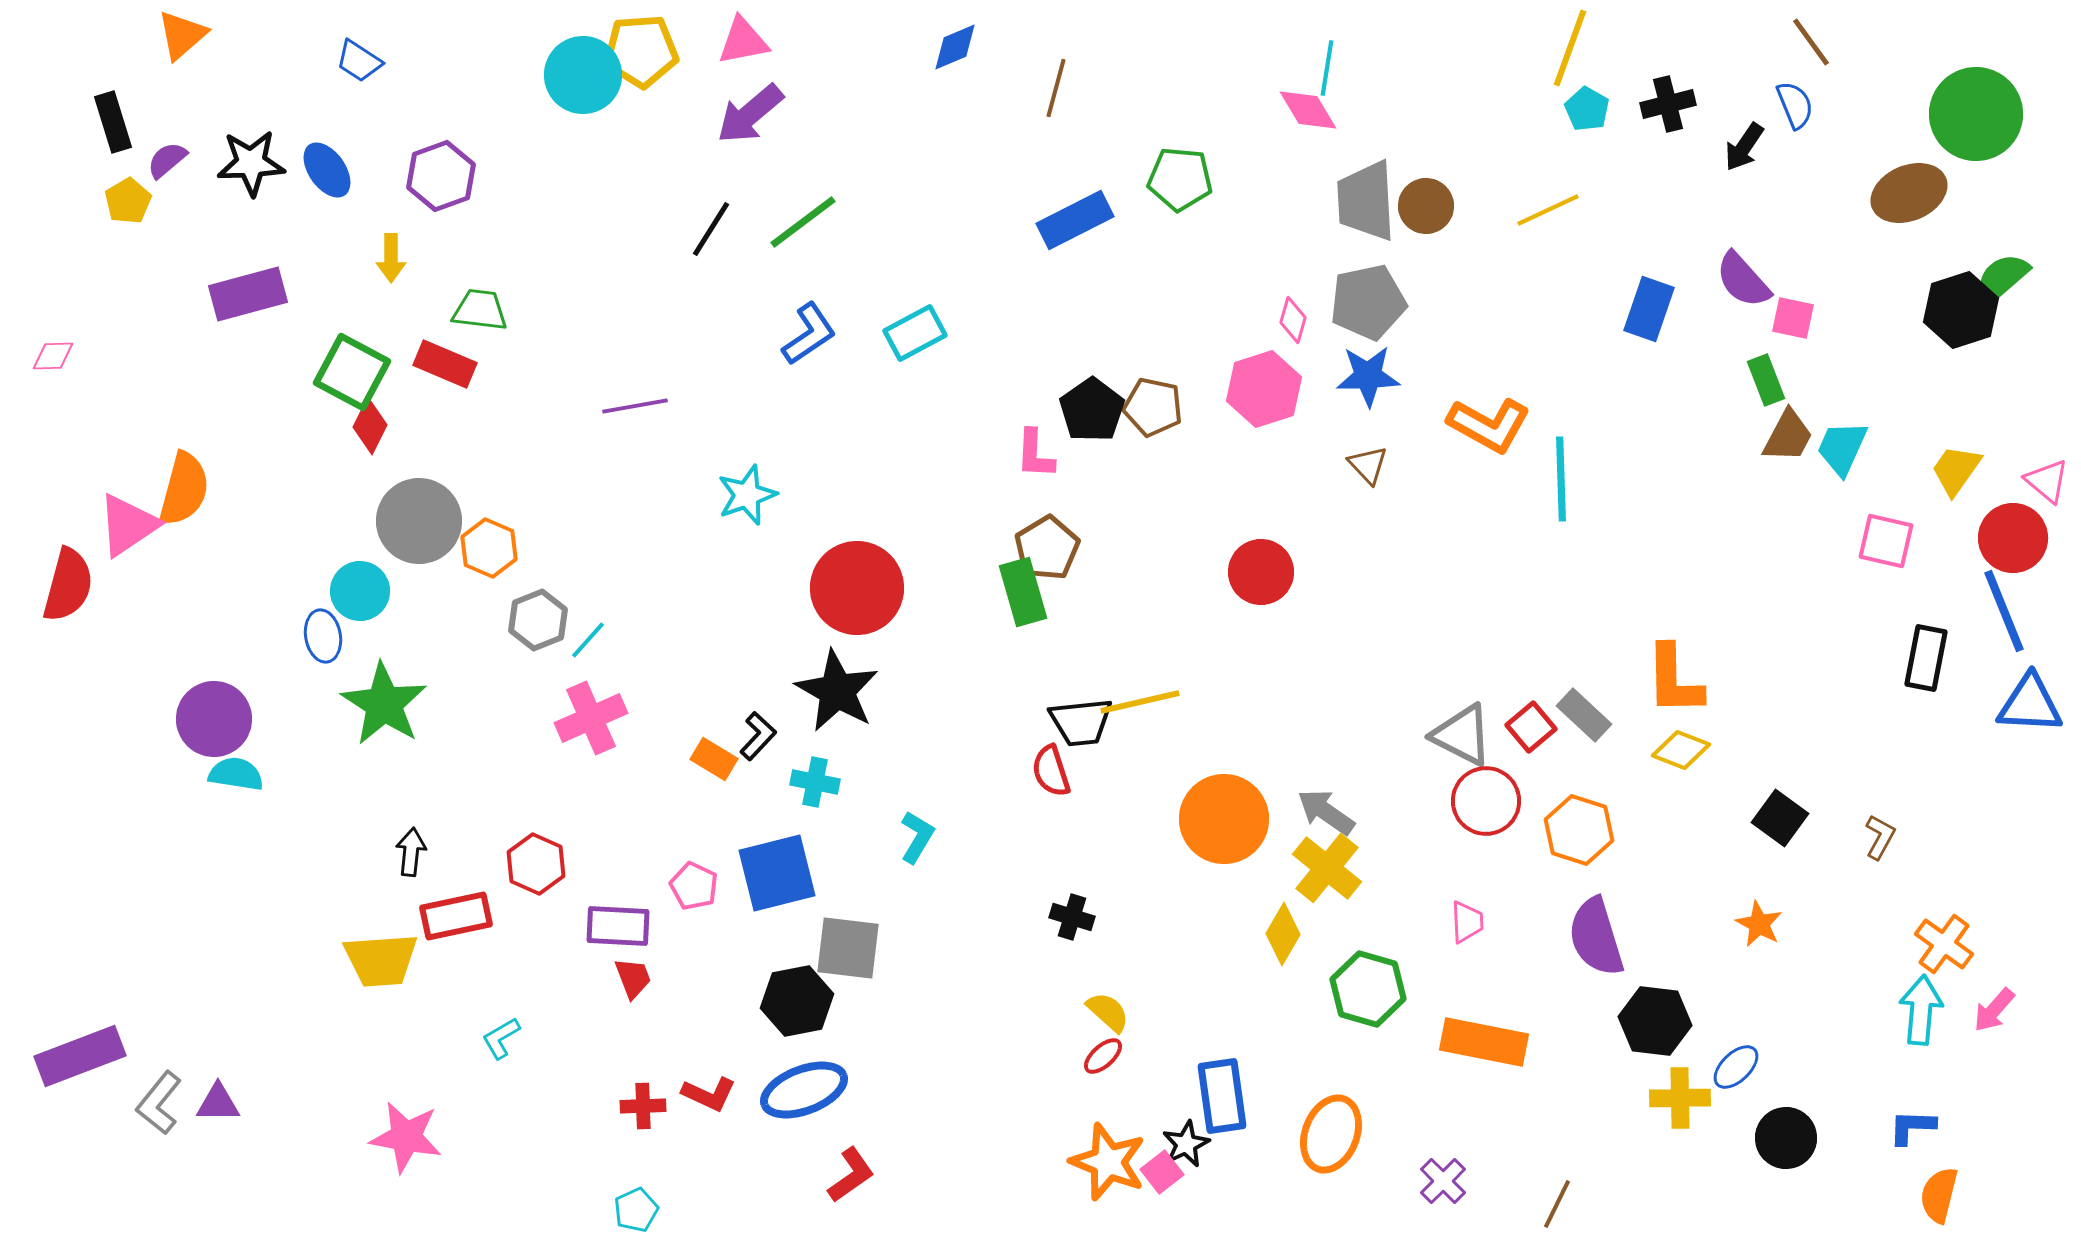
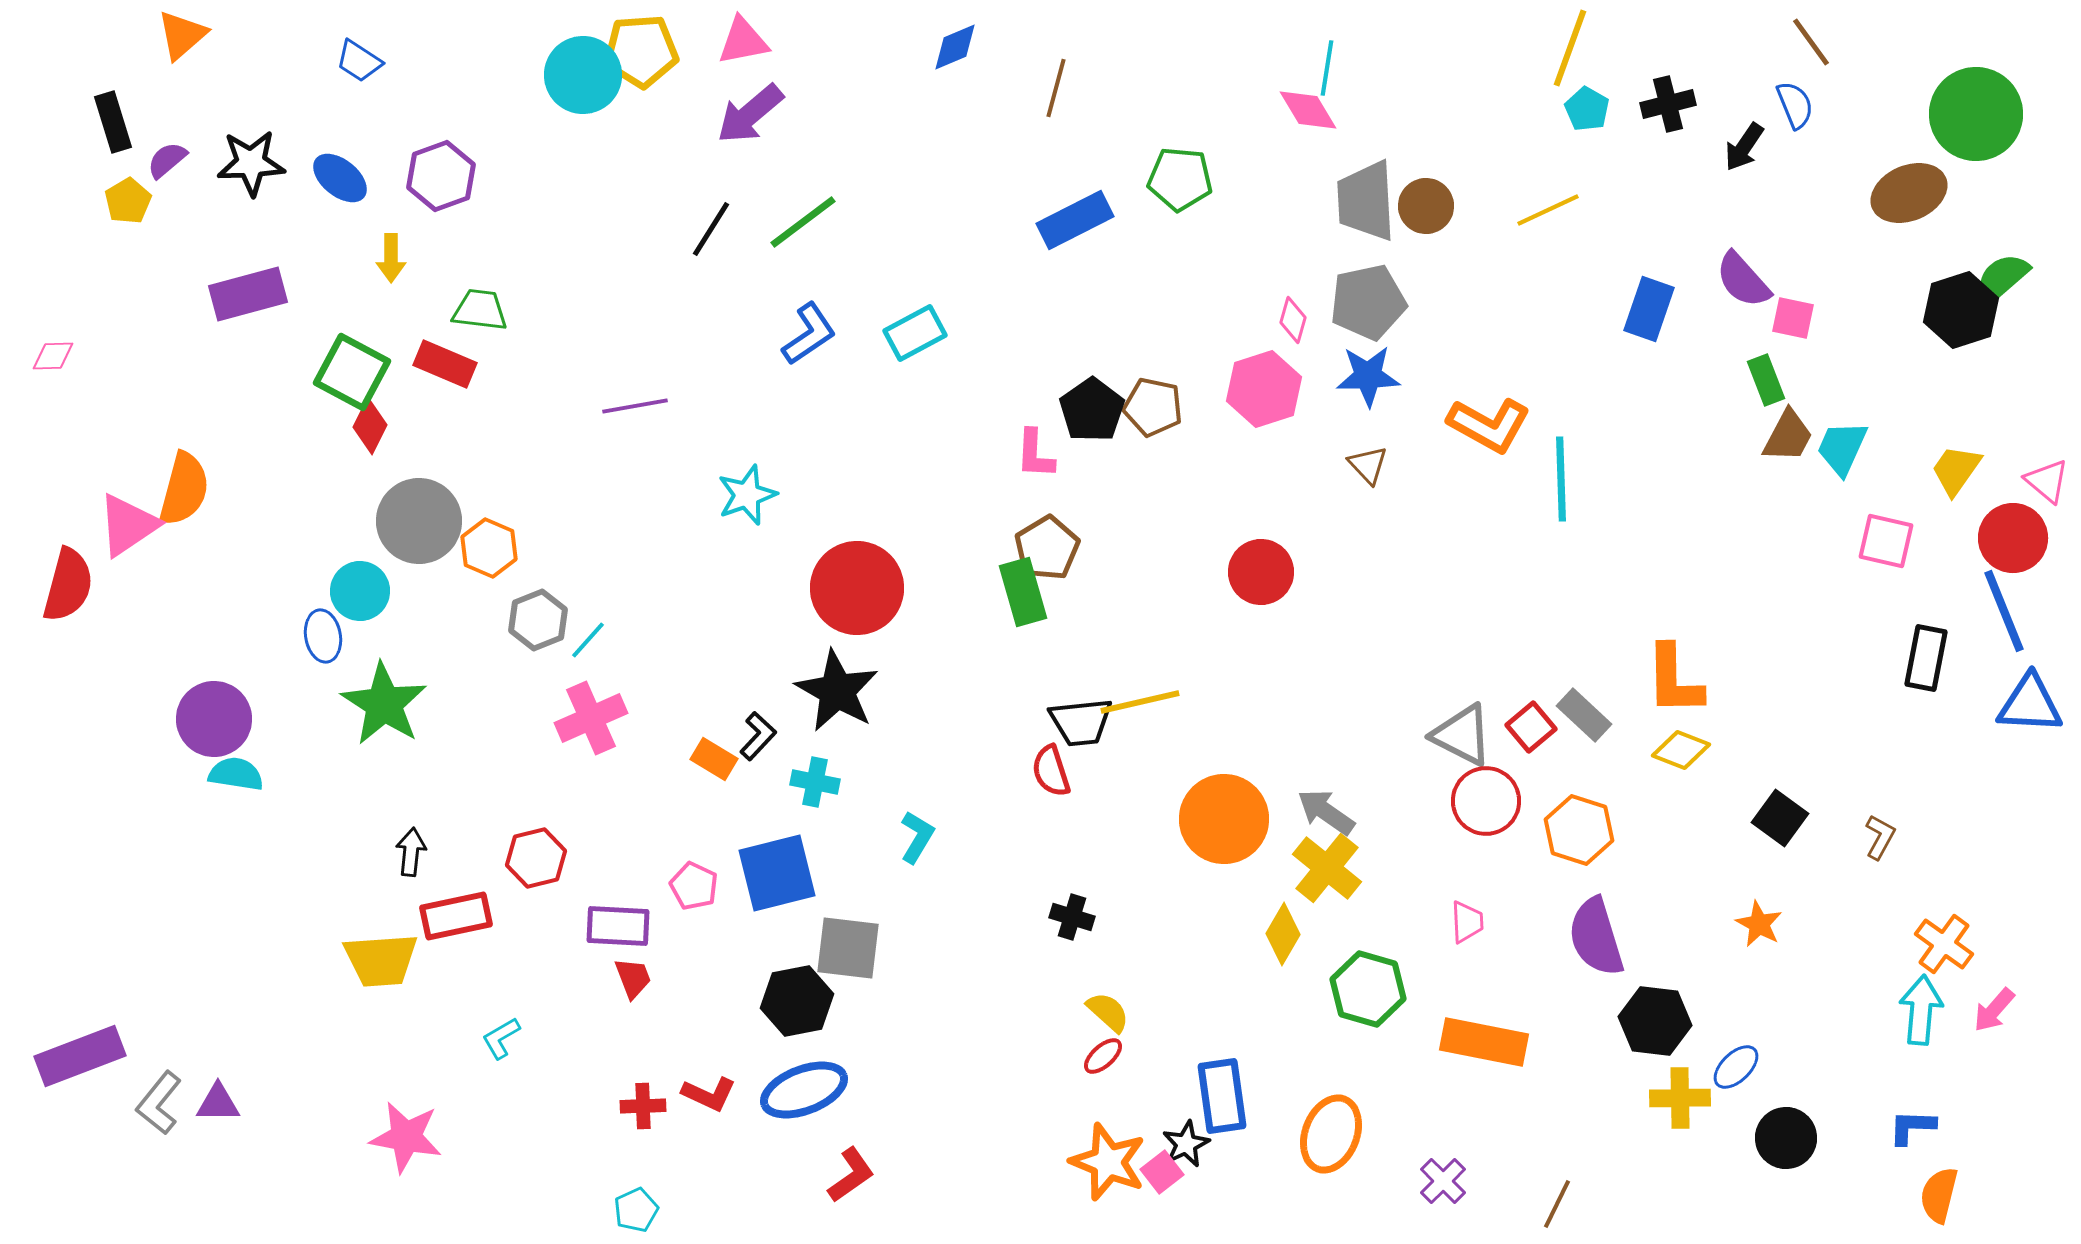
blue ellipse at (327, 170): moved 13 px right, 8 px down; rotated 16 degrees counterclockwise
red hexagon at (536, 864): moved 6 px up; rotated 22 degrees clockwise
